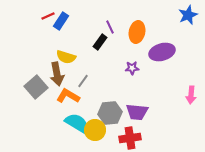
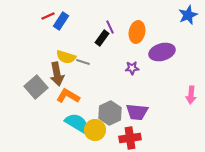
black rectangle: moved 2 px right, 4 px up
gray line: moved 19 px up; rotated 72 degrees clockwise
gray hexagon: rotated 20 degrees counterclockwise
